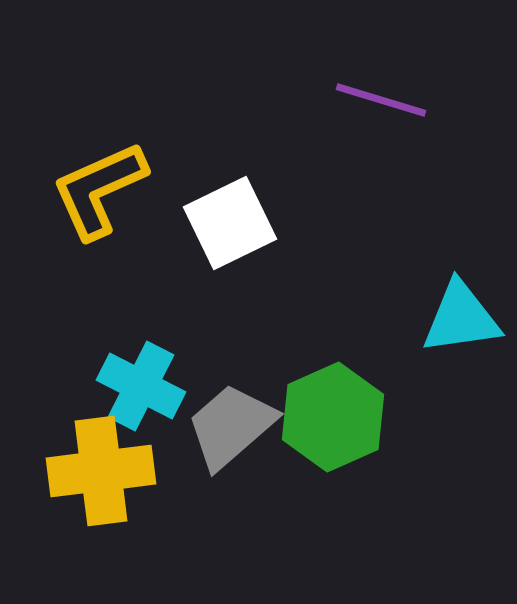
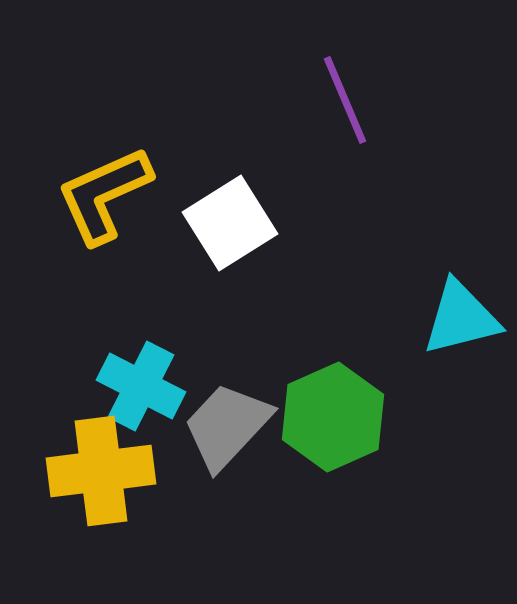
purple line: moved 36 px left; rotated 50 degrees clockwise
yellow L-shape: moved 5 px right, 5 px down
white square: rotated 6 degrees counterclockwise
cyan triangle: rotated 6 degrees counterclockwise
gray trapezoid: moved 4 px left; rotated 6 degrees counterclockwise
